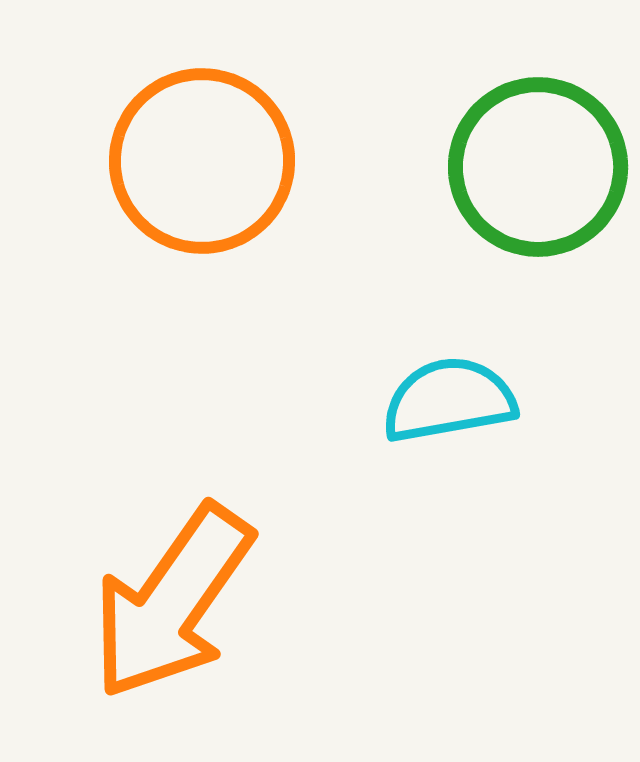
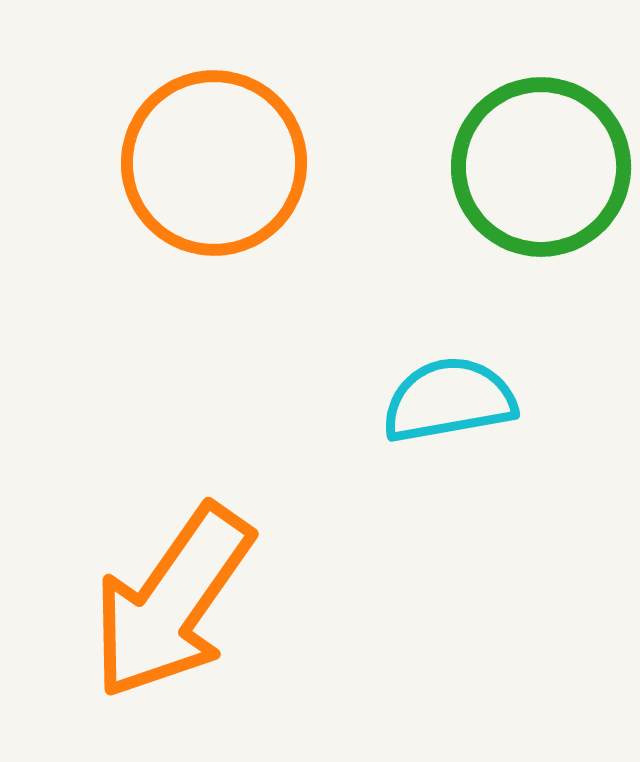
orange circle: moved 12 px right, 2 px down
green circle: moved 3 px right
